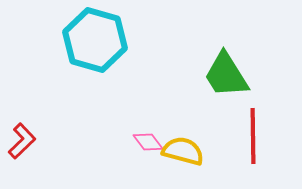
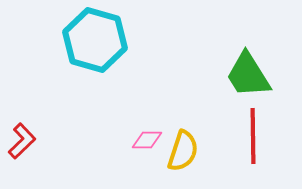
green trapezoid: moved 22 px right
pink diamond: moved 1 px left, 2 px up; rotated 52 degrees counterclockwise
yellow semicircle: rotated 93 degrees clockwise
